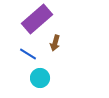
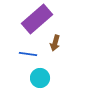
blue line: rotated 24 degrees counterclockwise
